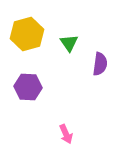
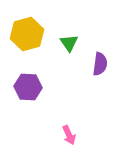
pink arrow: moved 3 px right, 1 px down
